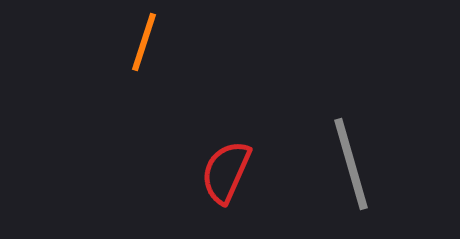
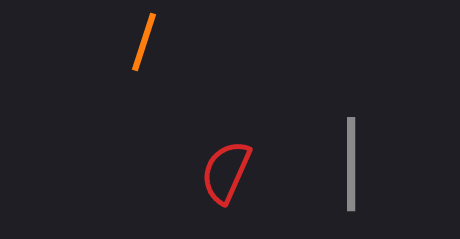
gray line: rotated 16 degrees clockwise
